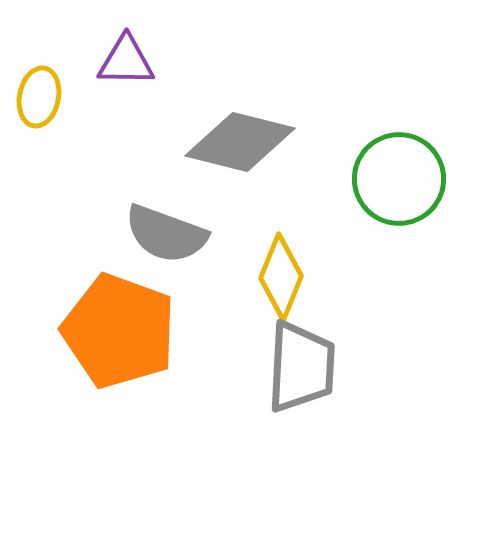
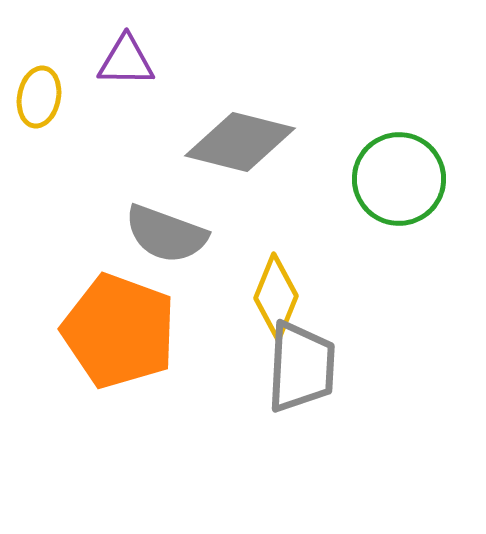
yellow diamond: moved 5 px left, 20 px down
